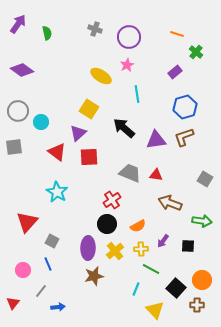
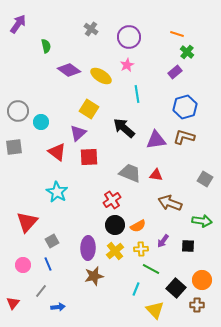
gray cross at (95, 29): moved 4 px left; rotated 16 degrees clockwise
green semicircle at (47, 33): moved 1 px left, 13 px down
green cross at (196, 52): moved 9 px left
purple diamond at (22, 70): moved 47 px right
brown L-shape at (184, 137): rotated 35 degrees clockwise
black circle at (107, 224): moved 8 px right, 1 px down
gray square at (52, 241): rotated 32 degrees clockwise
pink circle at (23, 270): moved 5 px up
